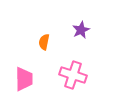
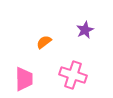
purple star: moved 4 px right
orange semicircle: rotated 42 degrees clockwise
